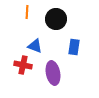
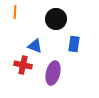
orange line: moved 12 px left
blue rectangle: moved 3 px up
purple ellipse: rotated 25 degrees clockwise
